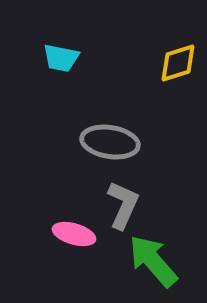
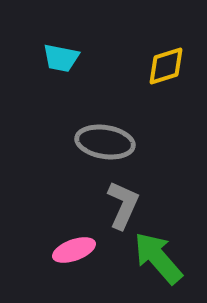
yellow diamond: moved 12 px left, 3 px down
gray ellipse: moved 5 px left
pink ellipse: moved 16 px down; rotated 36 degrees counterclockwise
green arrow: moved 5 px right, 3 px up
